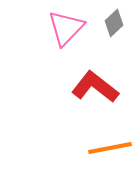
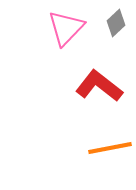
gray diamond: moved 2 px right
red L-shape: moved 4 px right, 1 px up
